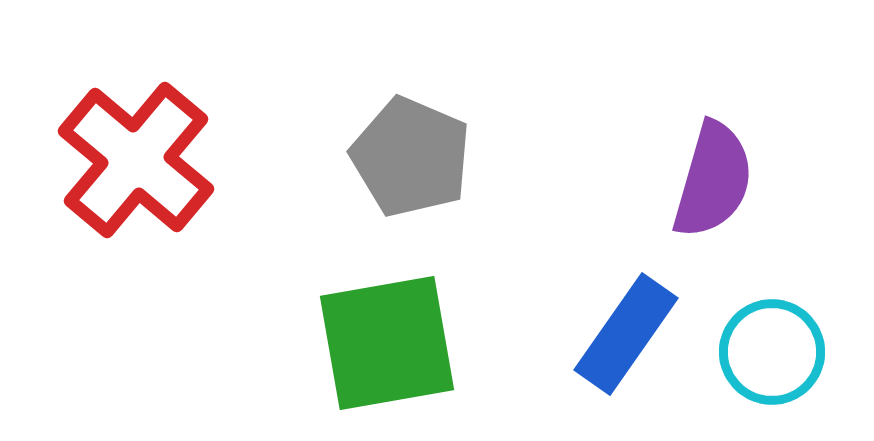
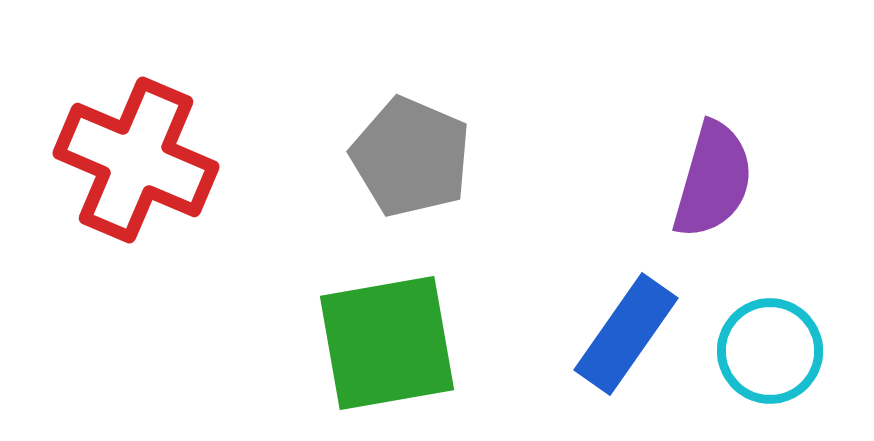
red cross: rotated 17 degrees counterclockwise
cyan circle: moved 2 px left, 1 px up
